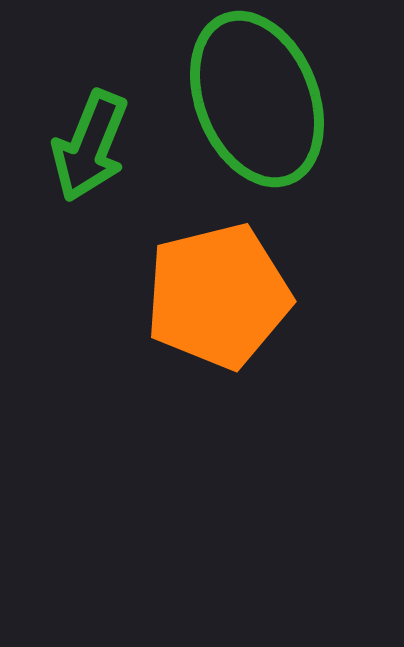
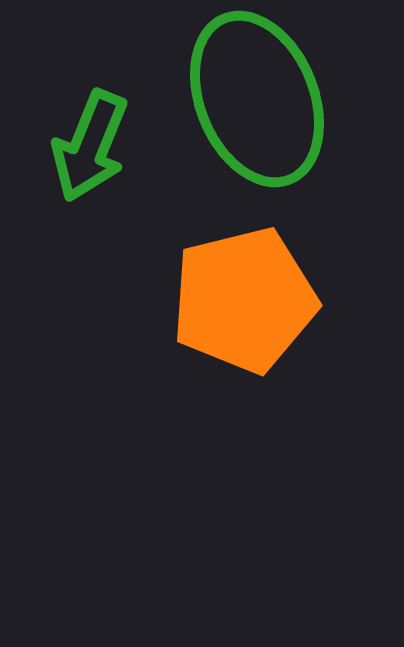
orange pentagon: moved 26 px right, 4 px down
